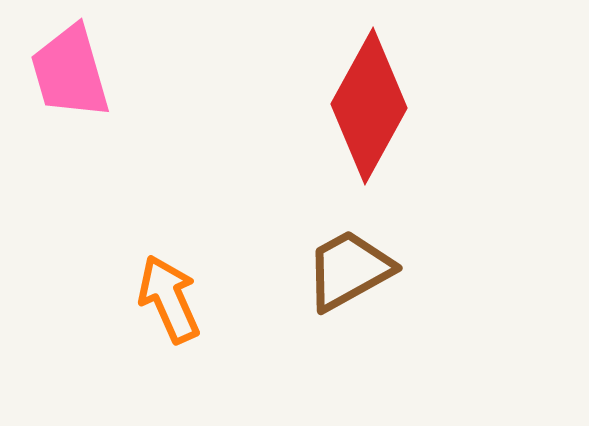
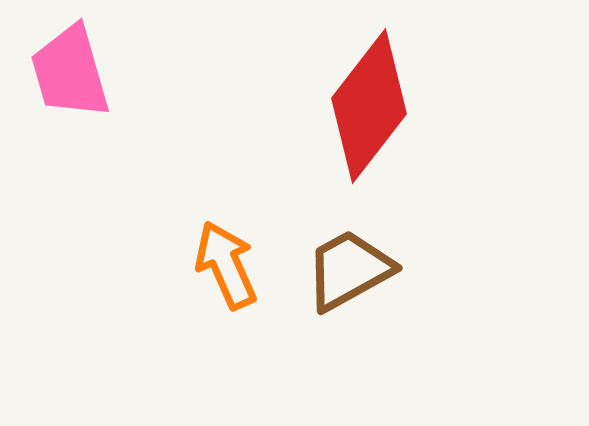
red diamond: rotated 9 degrees clockwise
orange arrow: moved 57 px right, 34 px up
